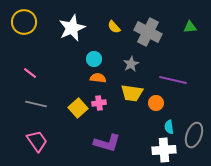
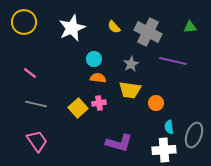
purple line: moved 19 px up
yellow trapezoid: moved 2 px left, 3 px up
purple L-shape: moved 12 px right
